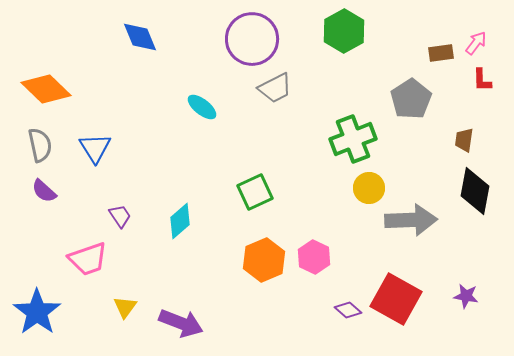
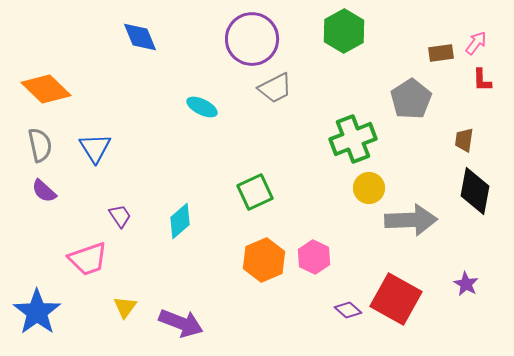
cyan ellipse: rotated 12 degrees counterclockwise
purple star: moved 12 px up; rotated 20 degrees clockwise
